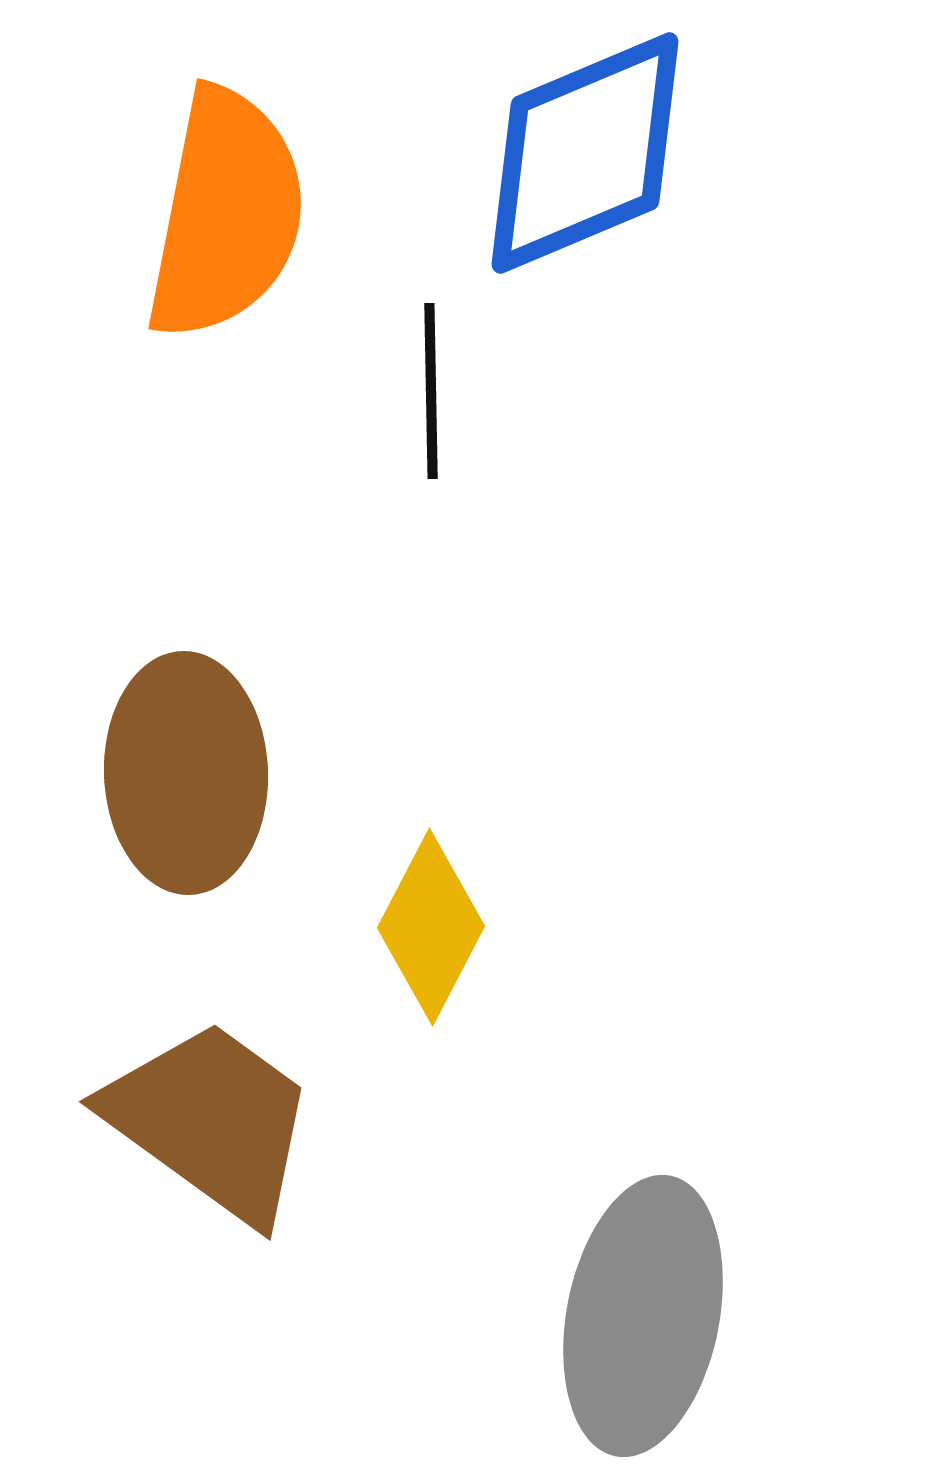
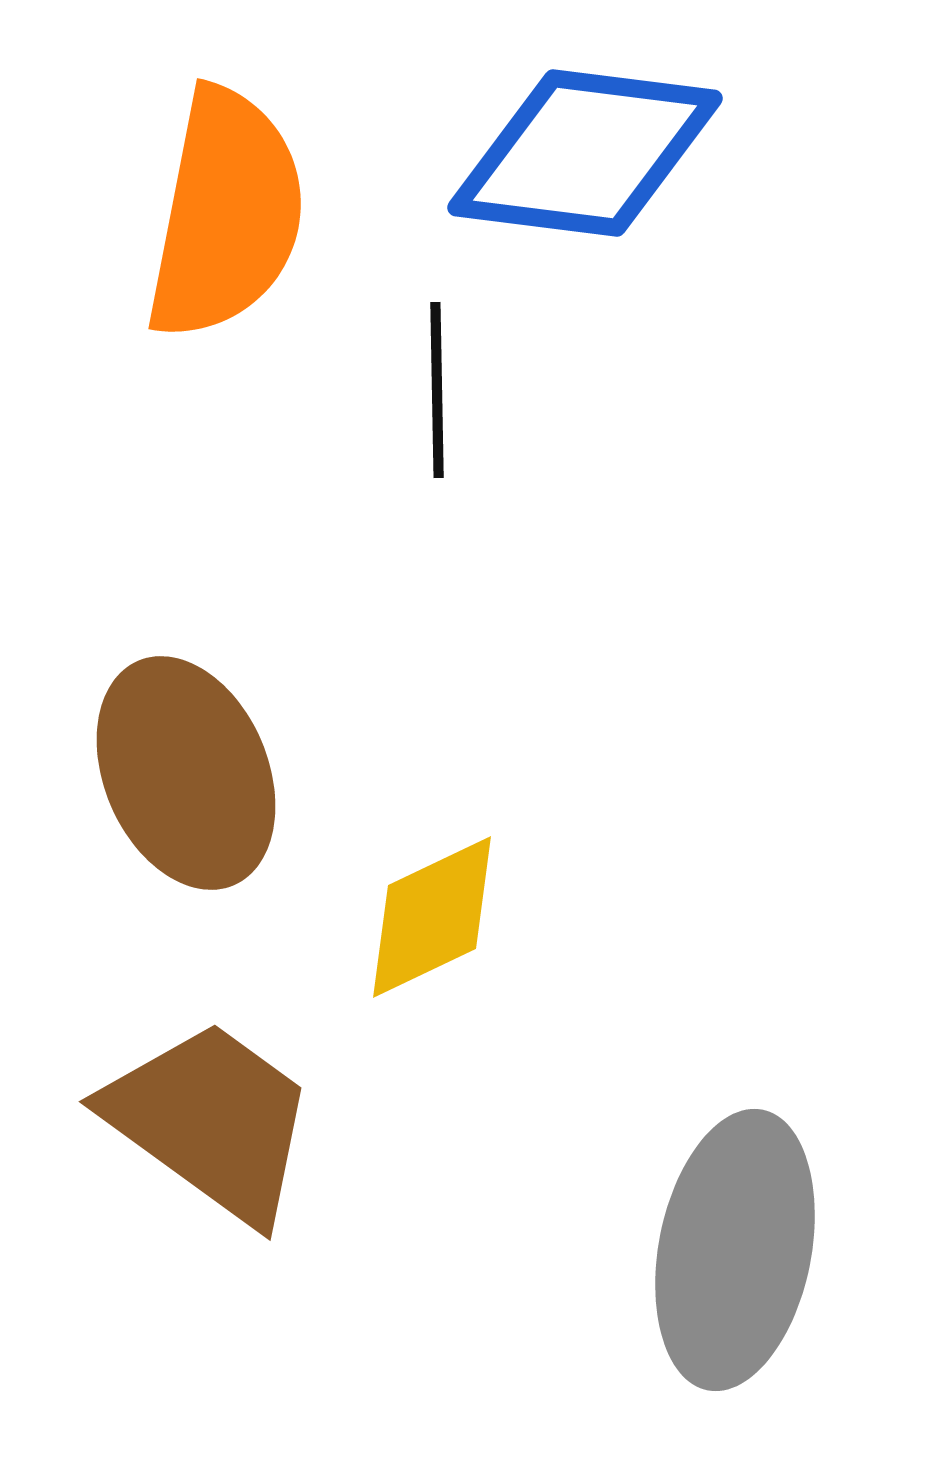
blue diamond: rotated 30 degrees clockwise
black line: moved 6 px right, 1 px up
brown ellipse: rotated 21 degrees counterclockwise
yellow diamond: moved 1 px right, 10 px up; rotated 37 degrees clockwise
gray ellipse: moved 92 px right, 66 px up
